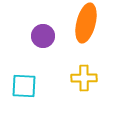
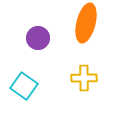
purple circle: moved 5 px left, 2 px down
cyan square: rotated 32 degrees clockwise
